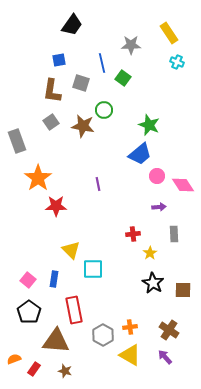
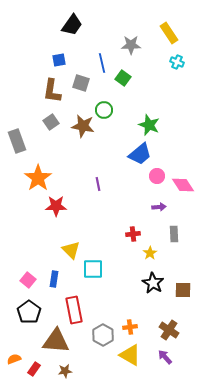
brown star at (65, 371): rotated 24 degrees counterclockwise
